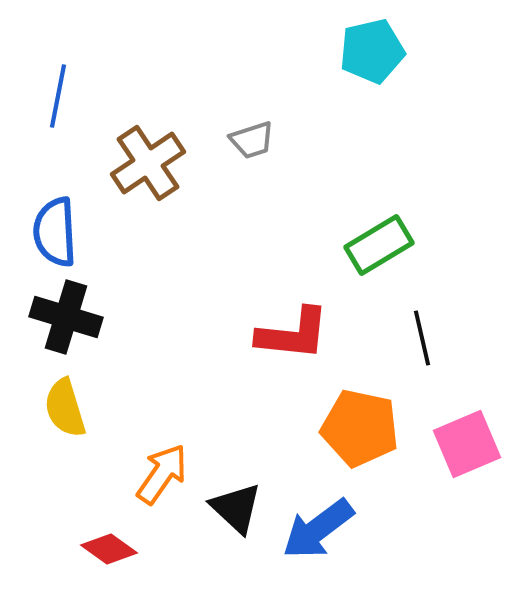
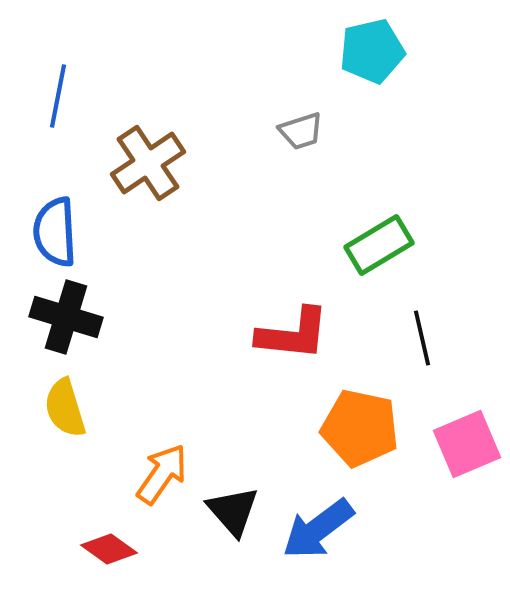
gray trapezoid: moved 49 px right, 9 px up
black triangle: moved 3 px left, 3 px down; rotated 6 degrees clockwise
